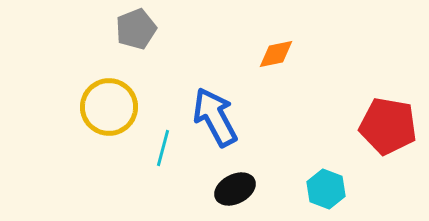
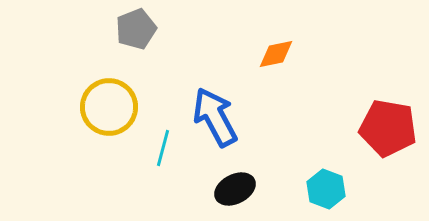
red pentagon: moved 2 px down
